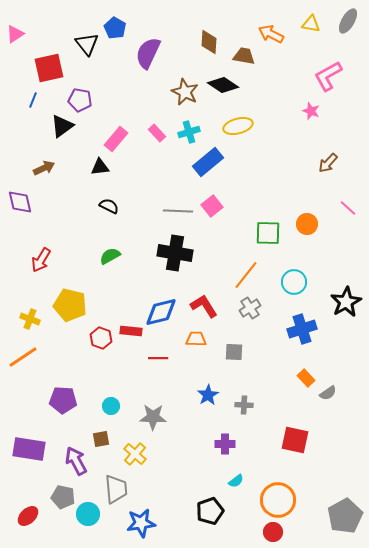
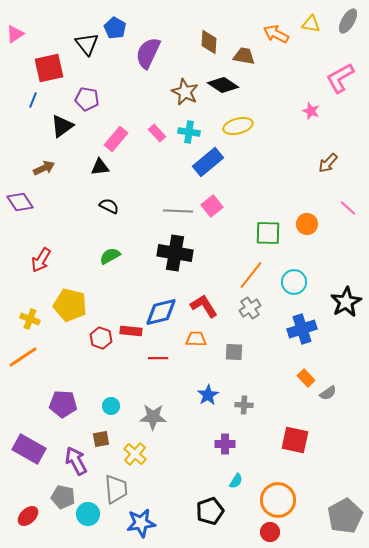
orange arrow at (271, 34): moved 5 px right
pink L-shape at (328, 76): moved 12 px right, 2 px down
purple pentagon at (80, 100): moved 7 px right, 1 px up
cyan cross at (189, 132): rotated 25 degrees clockwise
purple diamond at (20, 202): rotated 20 degrees counterclockwise
orange line at (246, 275): moved 5 px right
purple pentagon at (63, 400): moved 4 px down
purple rectangle at (29, 449): rotated 20 degrees clockwise
cyan semicircle at (236, 481): rotated 21 degrees counterclockwise
red circle at (273, 532): moved 3 px left
